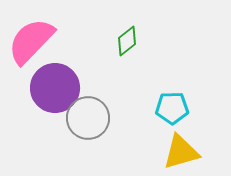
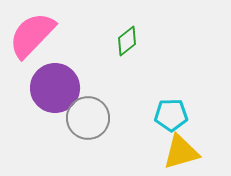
pink semicircle: moved 1 px right, 6 px up
cyan pentagon: moved 1 px left, 7 px down
